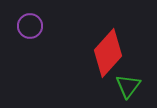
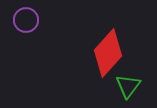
purple circle: moved 4 px left, 6 px up
